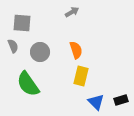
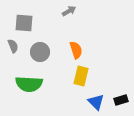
gray arrow: moved 3 px left, 1 px up
gray square: moved 2 px right
green semicircle: moved 1 px right; rotated 52 degrees counterclockwise
